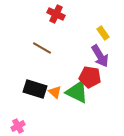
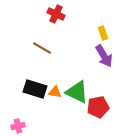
yellow rectangle: rotated 16 degrees clockwise
purple arrow: moved 4 px right
red pentagon: moved 8 px right, 30 px down; rotated 20 degrees counterclockwise
orange triangle: rotated 32 degrees counterclockwise
pink cross: rotated 16 degrees clockwise
